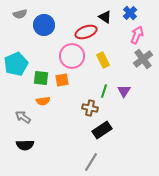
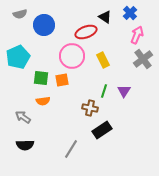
cyan pentagon: moved 2 px right, 7 px up
gray line: moved 20 px left, 13 px up
